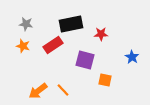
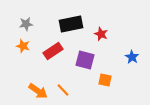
gray star: rotated 16 degrees counterclockwise
red star: rotated 24 degrees clockwise
red rectangle: moved 6 px down
orange arrow: rotated 108 degrees counterclockwise
